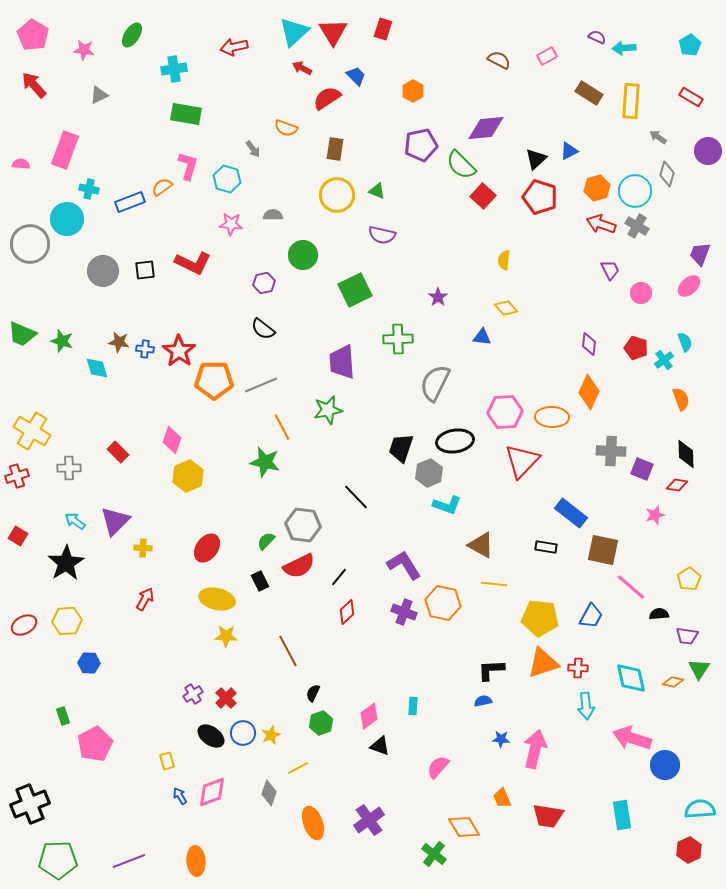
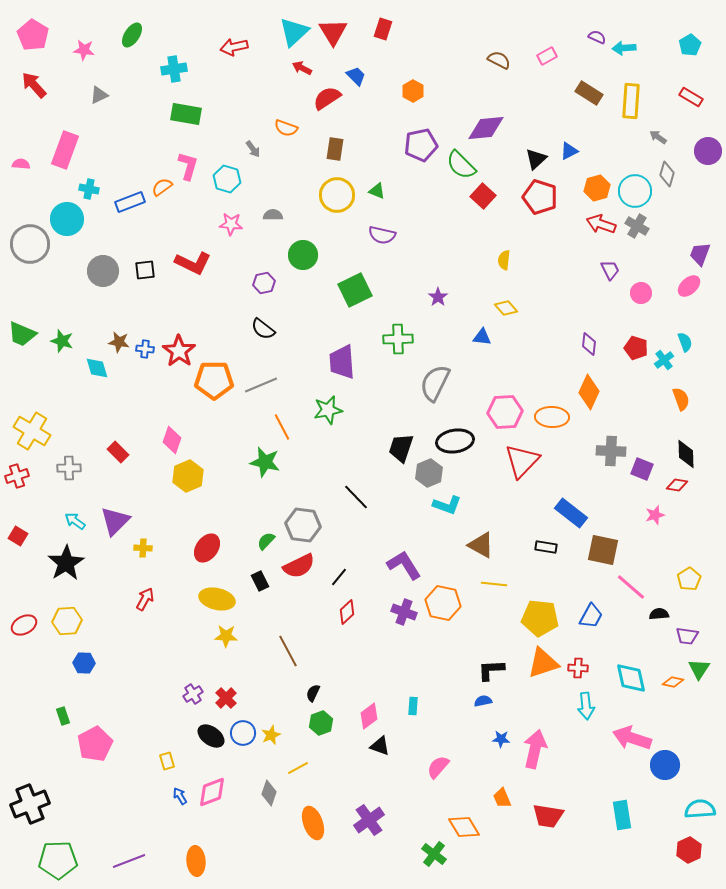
blue hexagon at (89, 663): moved 5 px left
